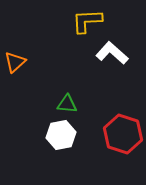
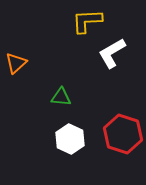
white L-shape: rotated 72 degrees counterclockwise
orange triangle: moved 1 px right, 1 px down
green triangle: moved 6 px left, 7 px up
white hexagon: moved 9 px right, 4 px down; rotated 24 degrees counterclockwise
